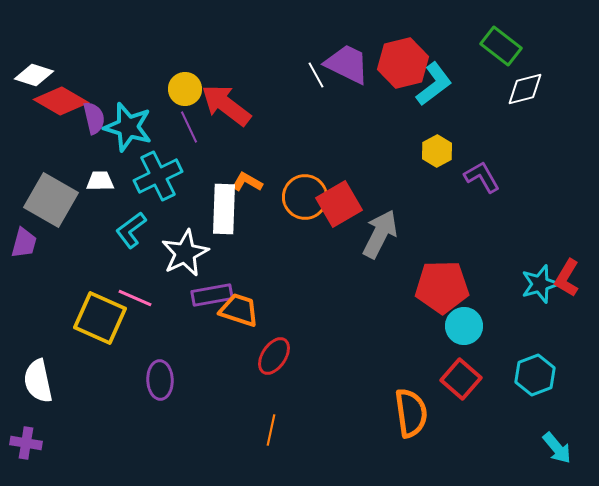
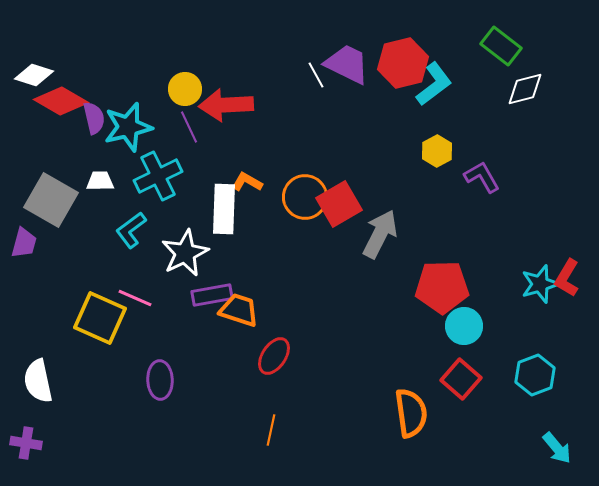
red arrow at (226, 105): rotated 40 degrees counterclockwise
cyan star at (128, 127): rotated 30 degrees counterclockwise
